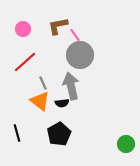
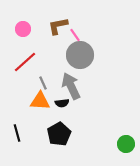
gray arrow: rotated 12 degrees counterclockwise
orange triangle: rotated 35 degrees counterclockwise
